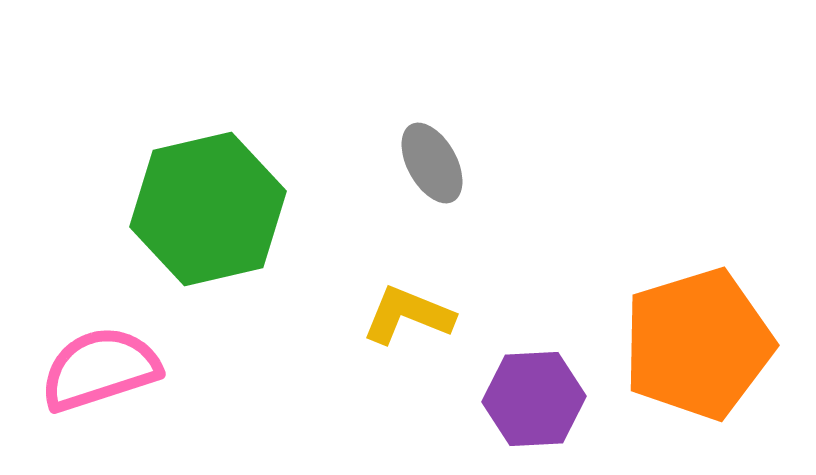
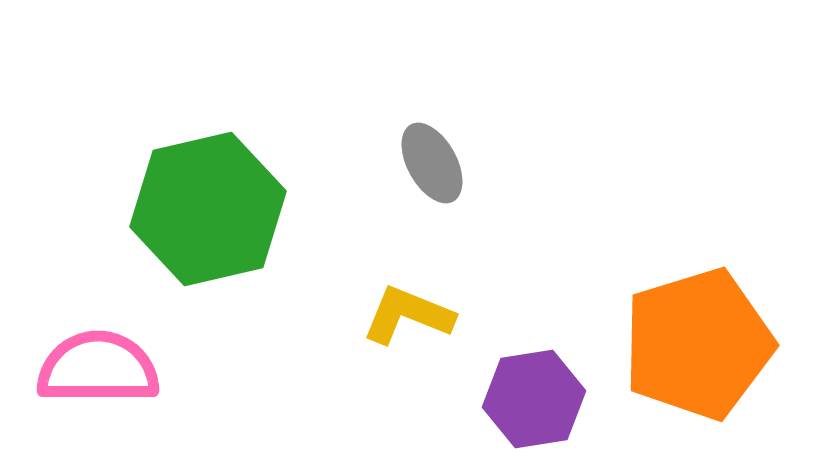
pink semicircle: moved 2 px left, 1 px up; rotated 18 degrees clockwise
purple hexagon: rotated 6 degrees counterclockwise
